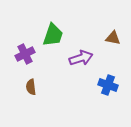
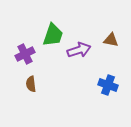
brown triangle: moved 2 px left, 2 px down
purple arrow: moved 2 px left, 8 px up
brown semicircle: moved 3 px up
